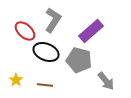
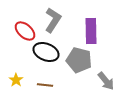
purple rectangle: rotated 50 degrees counterclockwise
